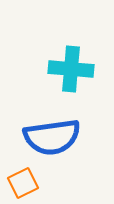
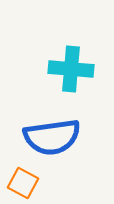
orange square: rotated 36 degrees counterclockwise
